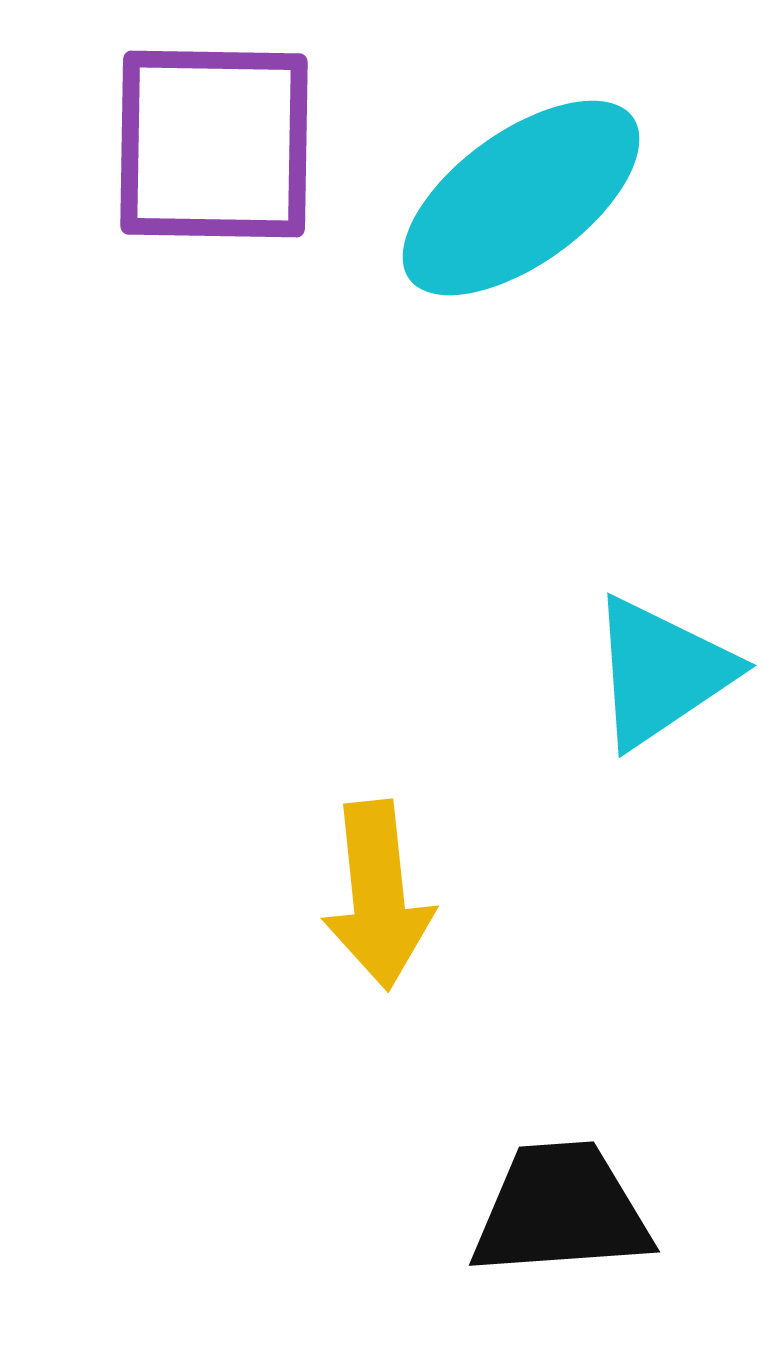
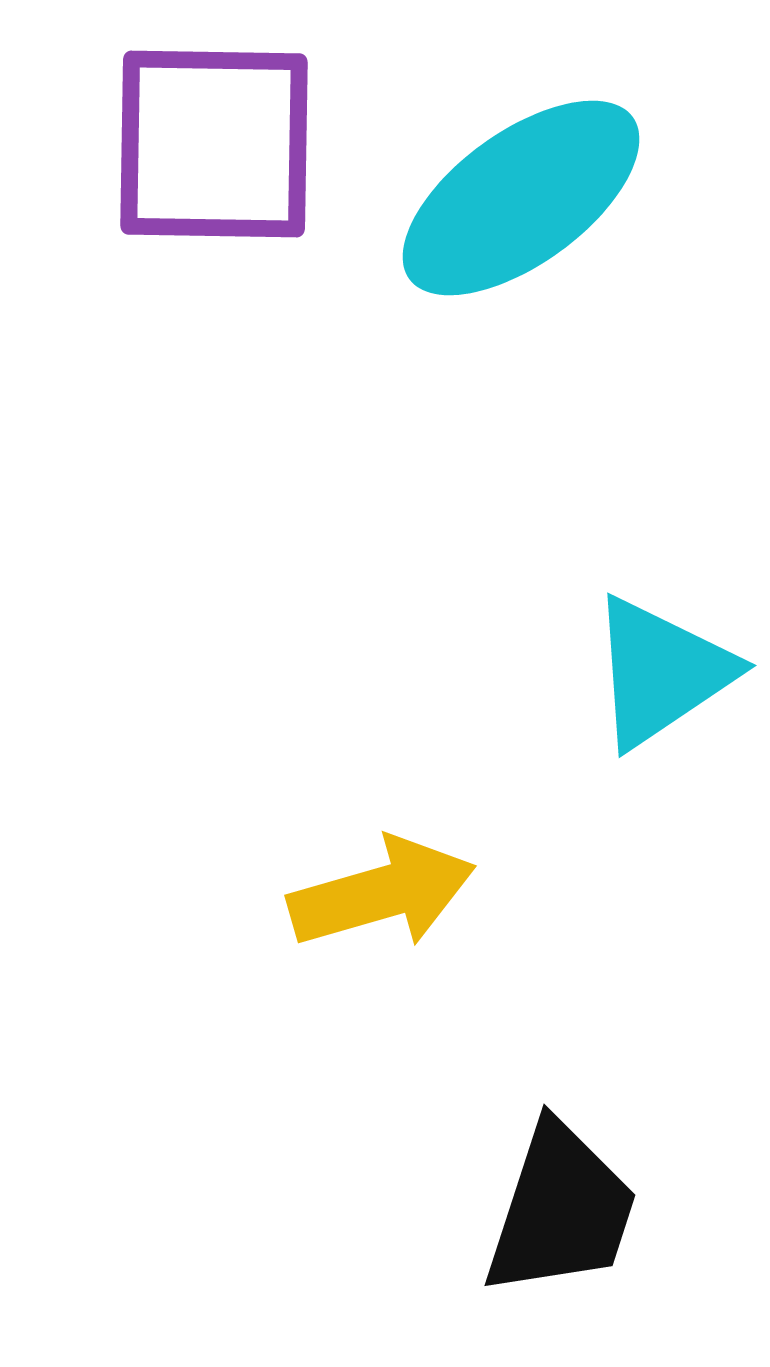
yellow arrow: moved 4 px right, 2 px up; rotated 100 degrees counterclockwise
black trapezoid: rotated 112 degrees clockwise
